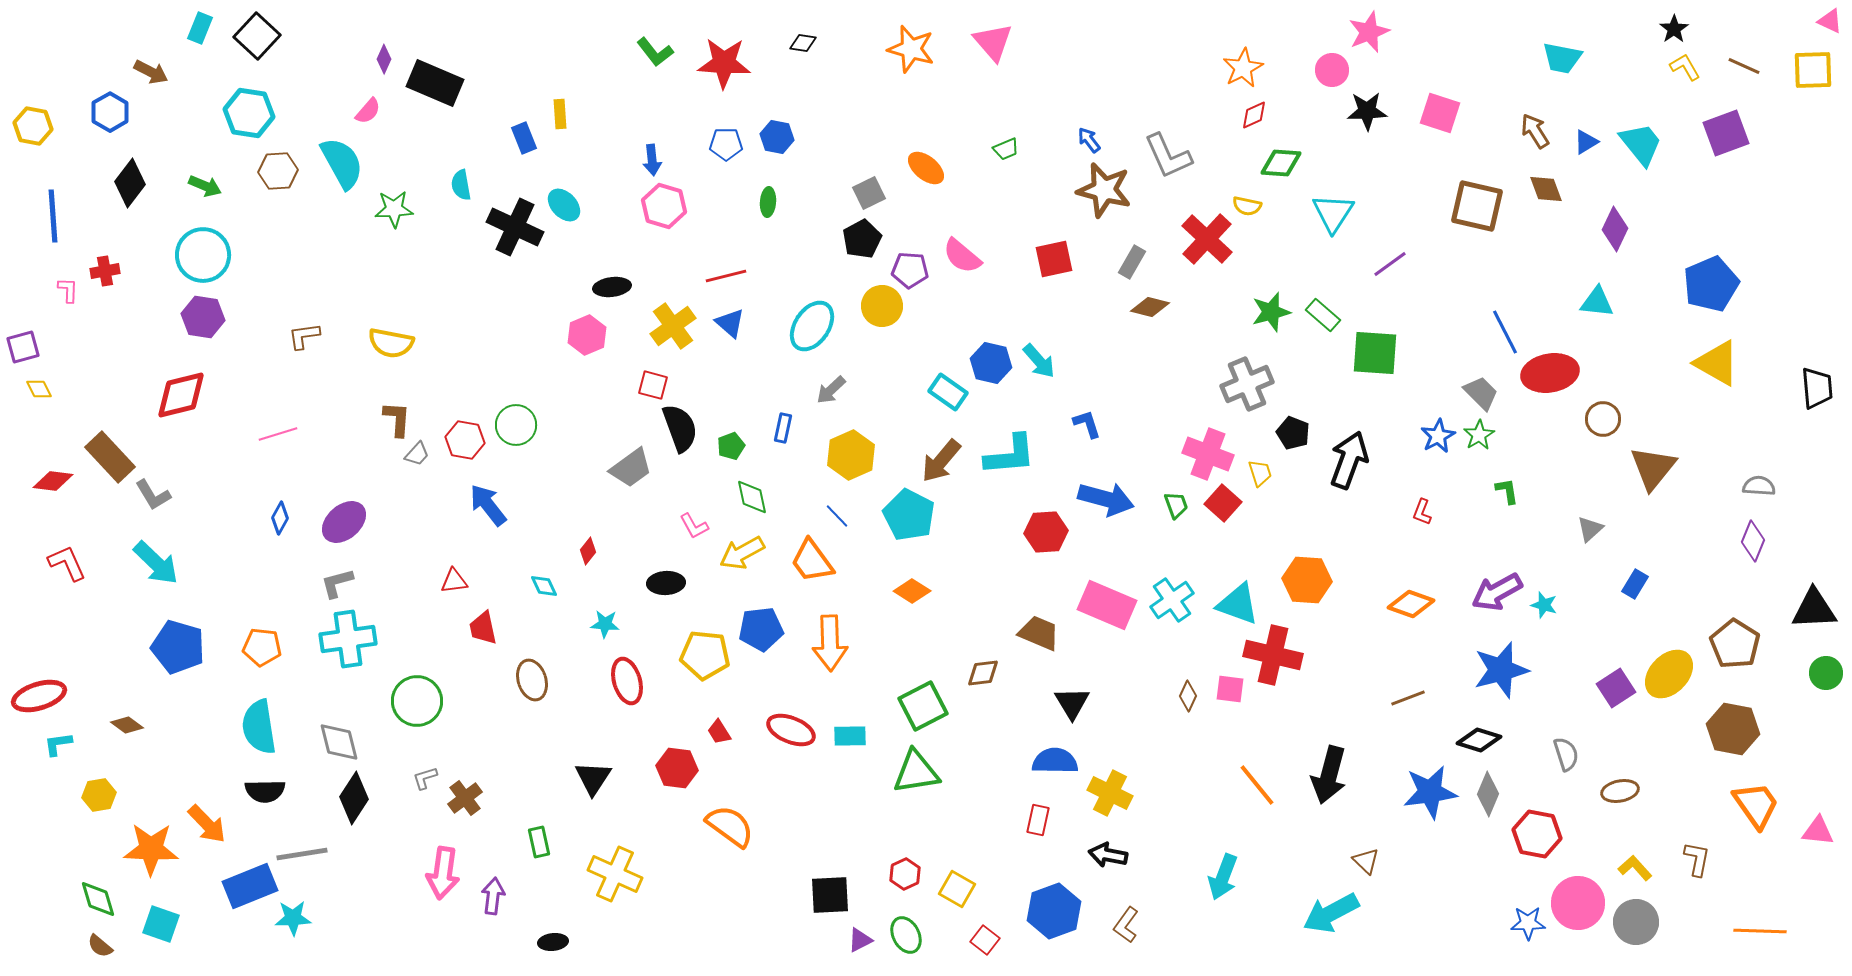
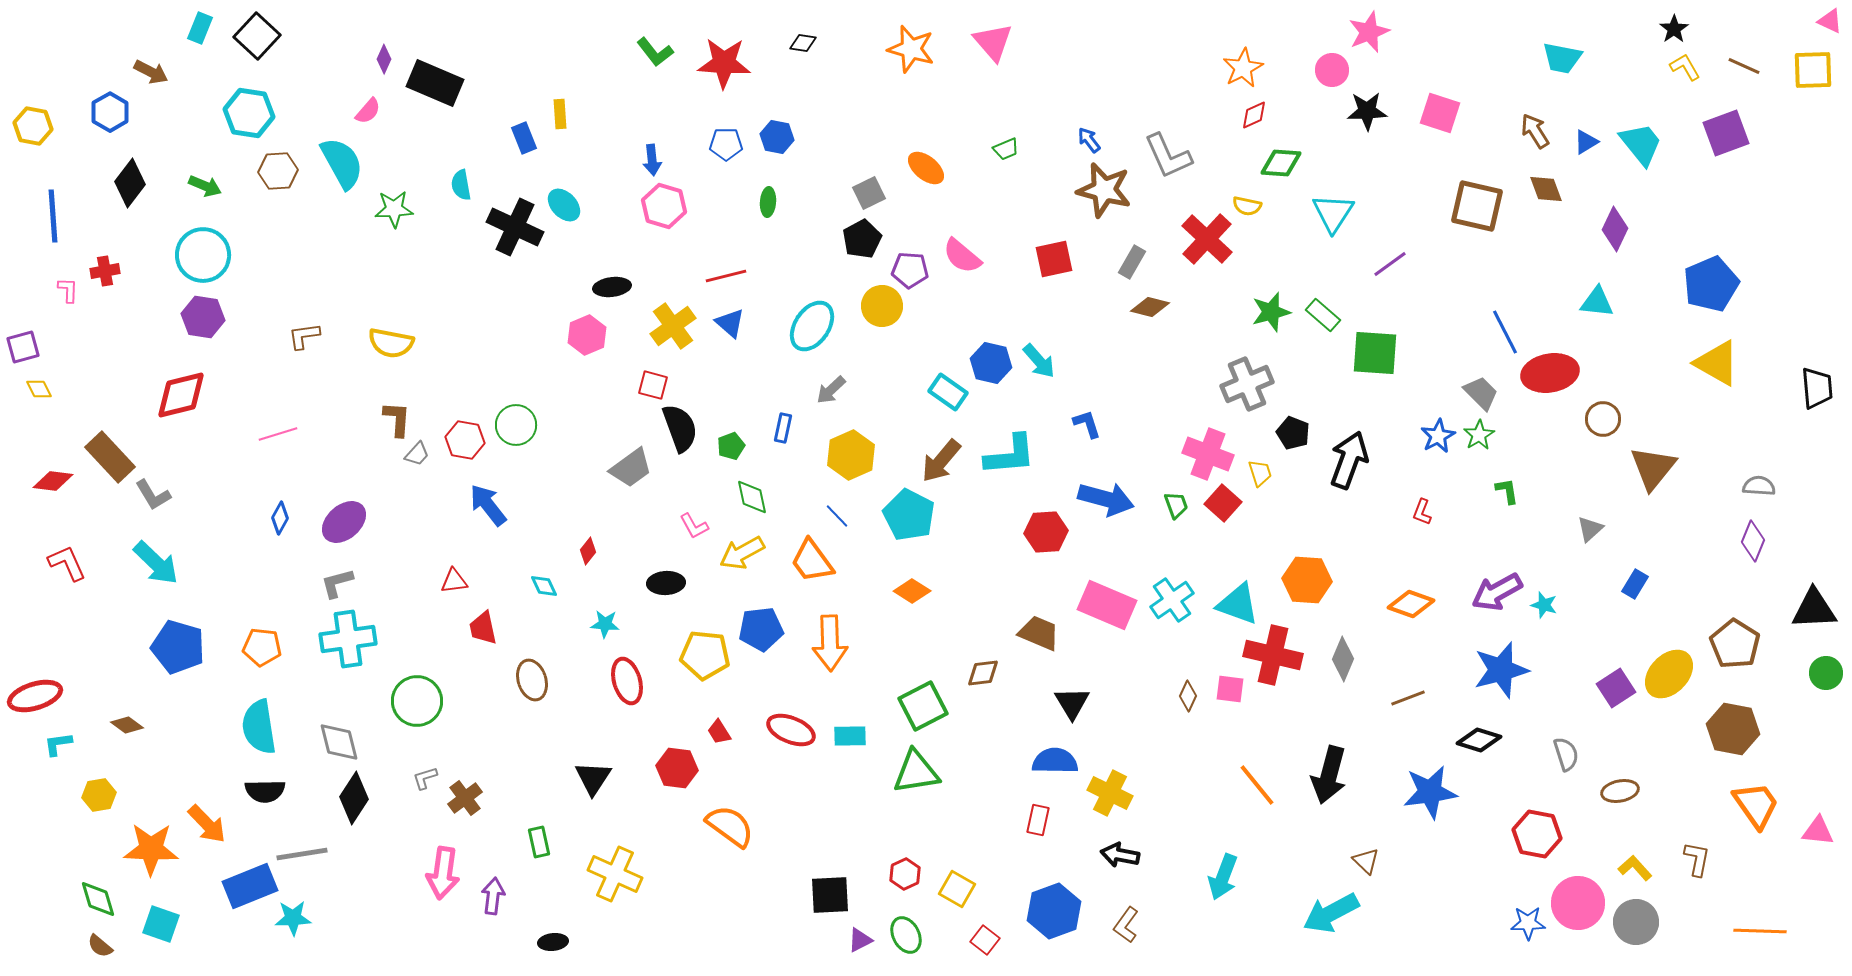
red ellipse at (39, 696): moved 4 px left
gray diamond at (1488, 794): moved 145 px left, 135 px up
black arrow at (1108, 855): moved 12 px right
